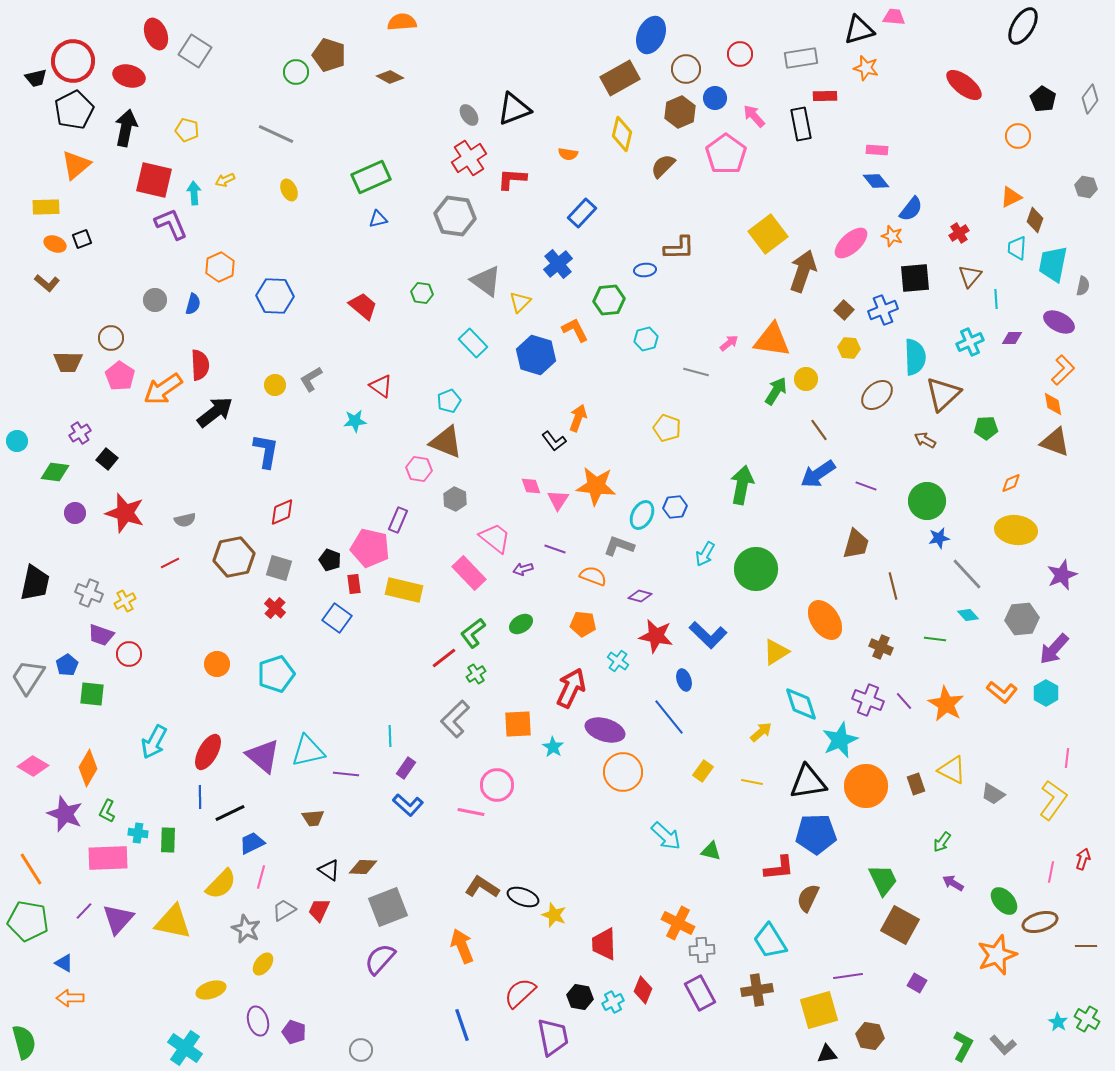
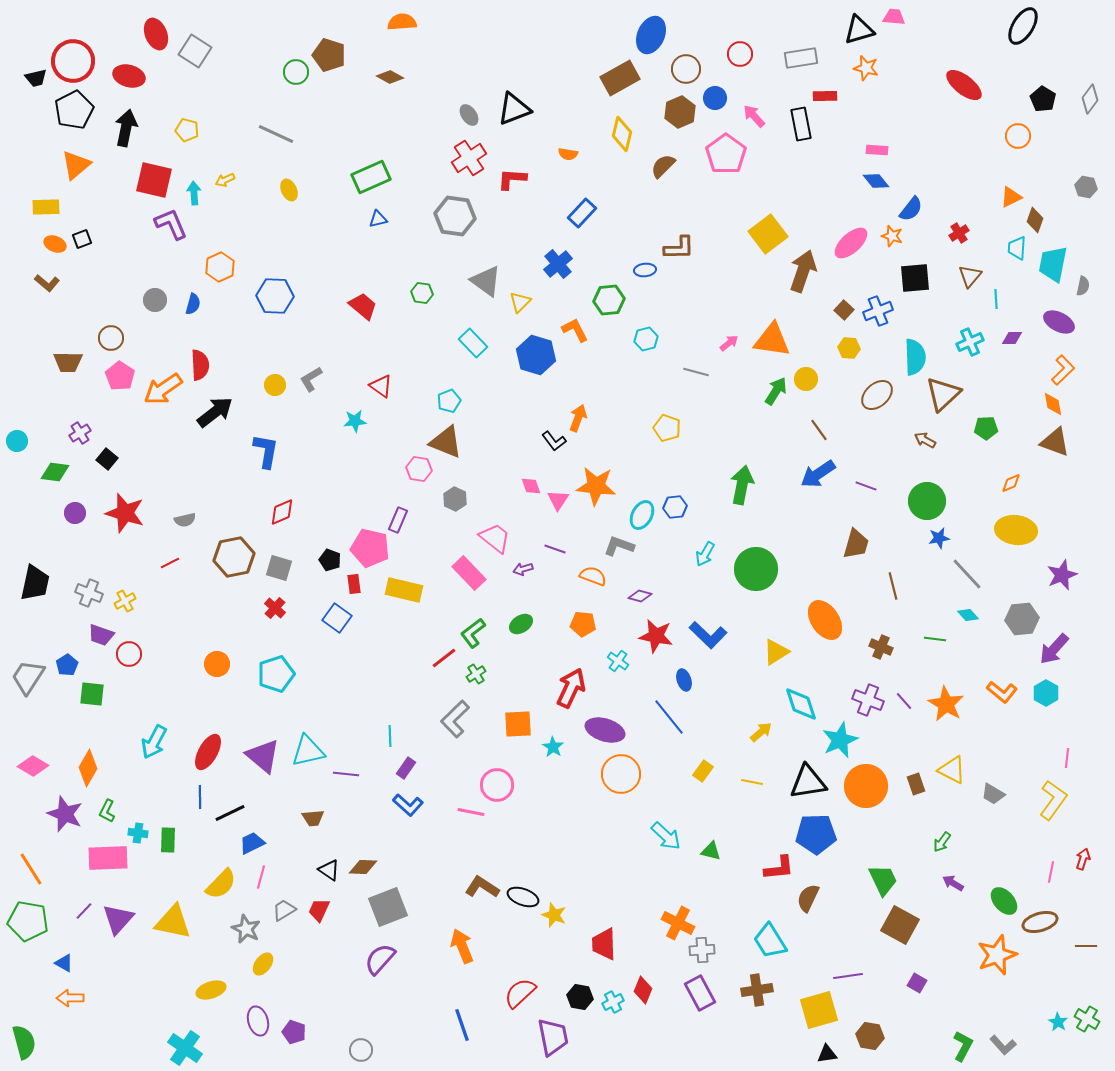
blue cross at (883, 310): moved 5 px left, 1 px down
orange circle at (623, 772): moved 2 px left, 2 px down
